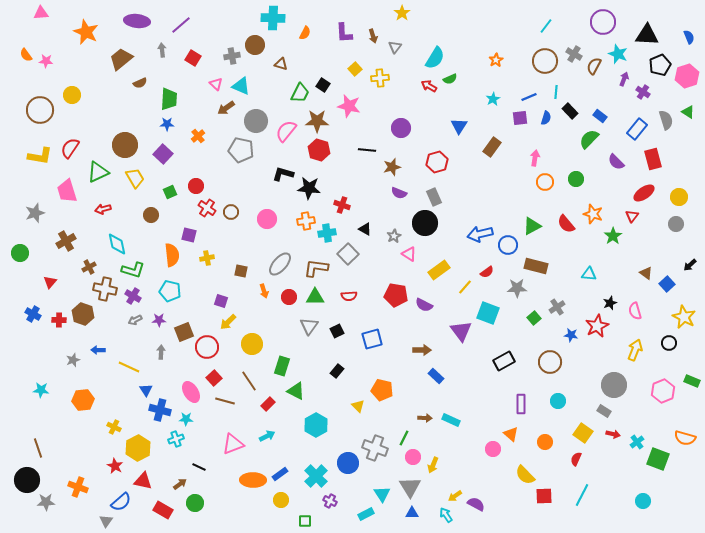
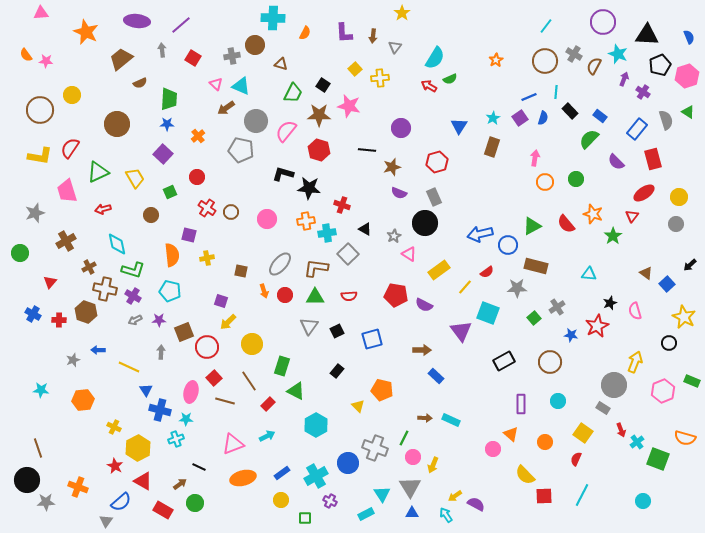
brown arrow at (373, 36): rotated 24 degrees clockwise
green trapezoid at (300, 93): moved 7 px left
cyan star at (493, 99): moved 19 px down
purple square at (520, 118): rotated 28 degrees counterclockwise
blue semicircle at (546, 118): moved 3 px left
brown star at (317, 121): moved 2 px right, 6 px up
brown circle at (125, 145): moved 8 px left, 21 px up
brown rectangle at (492, 147): rotated 18 degrees counterclockwise
red circle at (196, 186): moved 1 px right, 9 px up
red circle at (289, 297): moved 4 px left, 2 px up
brown hexagon at (83, 314): moved 3 px right, 2 px up
yellow arrow at (635, 350): moved 12 px down
pink ellipse at (191, 392): rotated 45 degrees clockwise
gray rectangle at (604, 411): moved 1 px left, 3 px up
red arrow at (613, 434): moved 8 px right, 4 px up; rotated 56 degrees clockwise
blue rectangle at (280, 474): moved 2 px right, 1 px up
cyan cross at (316, 476): rotated 15 degrees clockwise
orange ellipse at (253, 480): moved 10 px left, 2 px up; rotated 15 degrees counterclockwise
red triangle at (143, 481): rotated 18 degrees clockwise
green square at (305, 521): moved 3 px up
